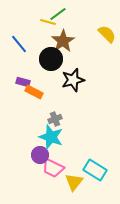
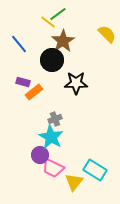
yellow line: rotated 21 degrees clockwise
black circle: moved 1 px right, 1 px down
black star: moved 3 px right, 3 px down; rotated 15 degrees clockwise
orange rectangle: rotated 66 degrees counterclockwise
cyan star: rotated 10 degrees clockwise
